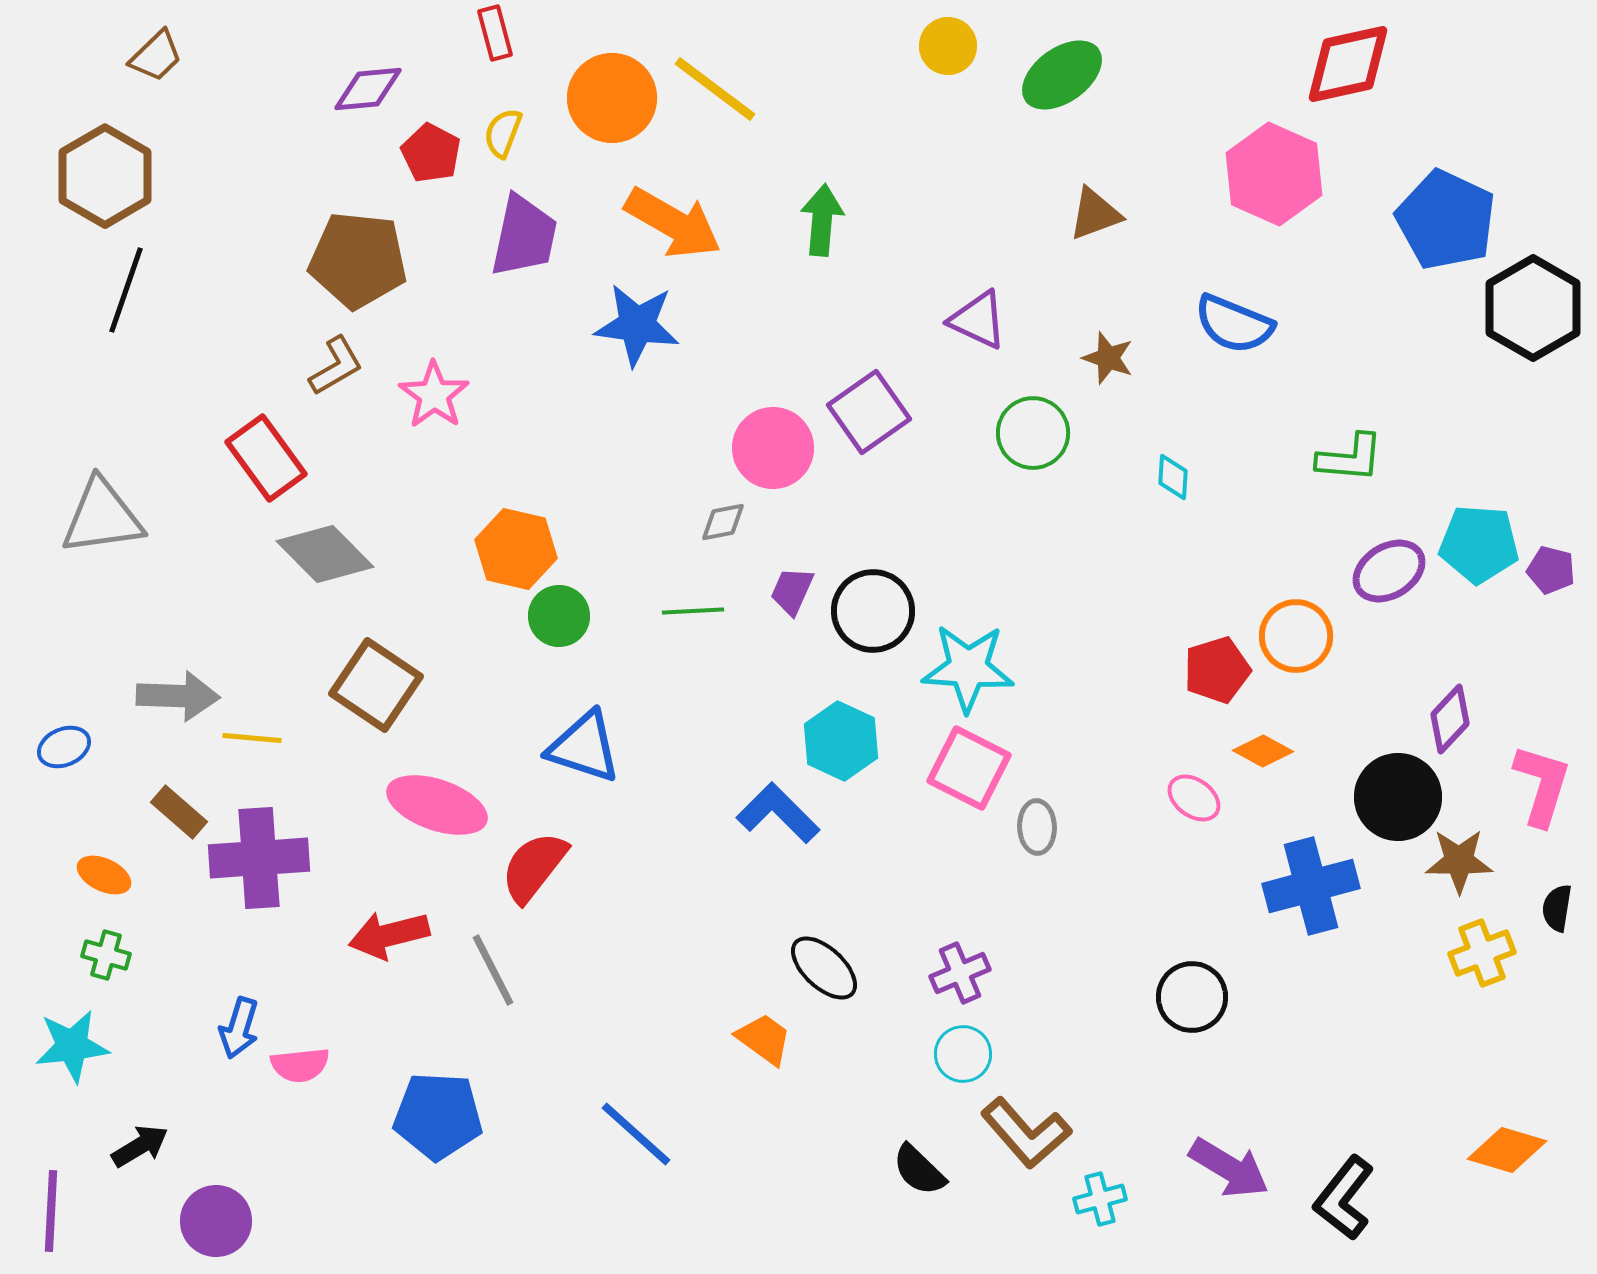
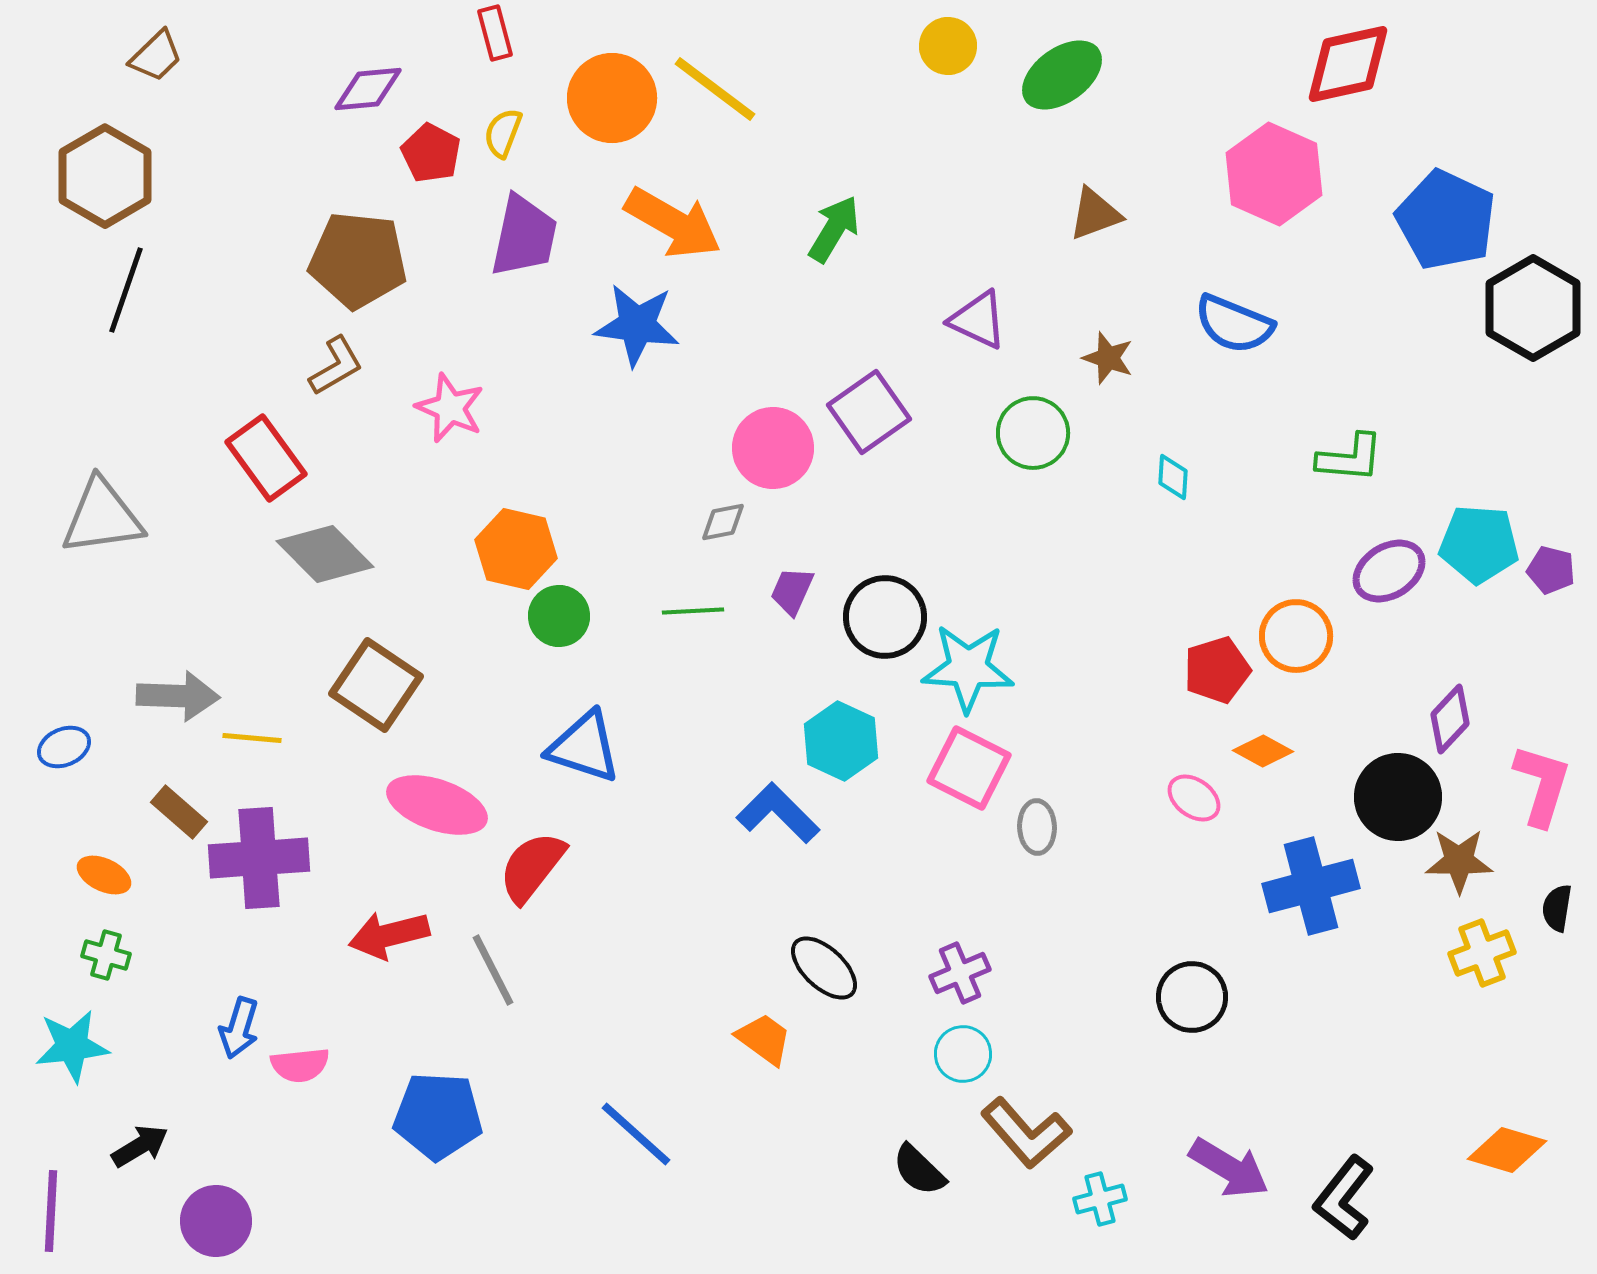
green arrow at (822, 220): moved 12 px right, 9 px down; rotated 26 degrees clockwise
pink star at (434, 395): moved 16 px right, 13 px down; rotated 12 degrees counterclockwise
black circle at (873, 611): moved 12 px right, 6 px down
red semicircle at (534, 867): moved 2 px left
